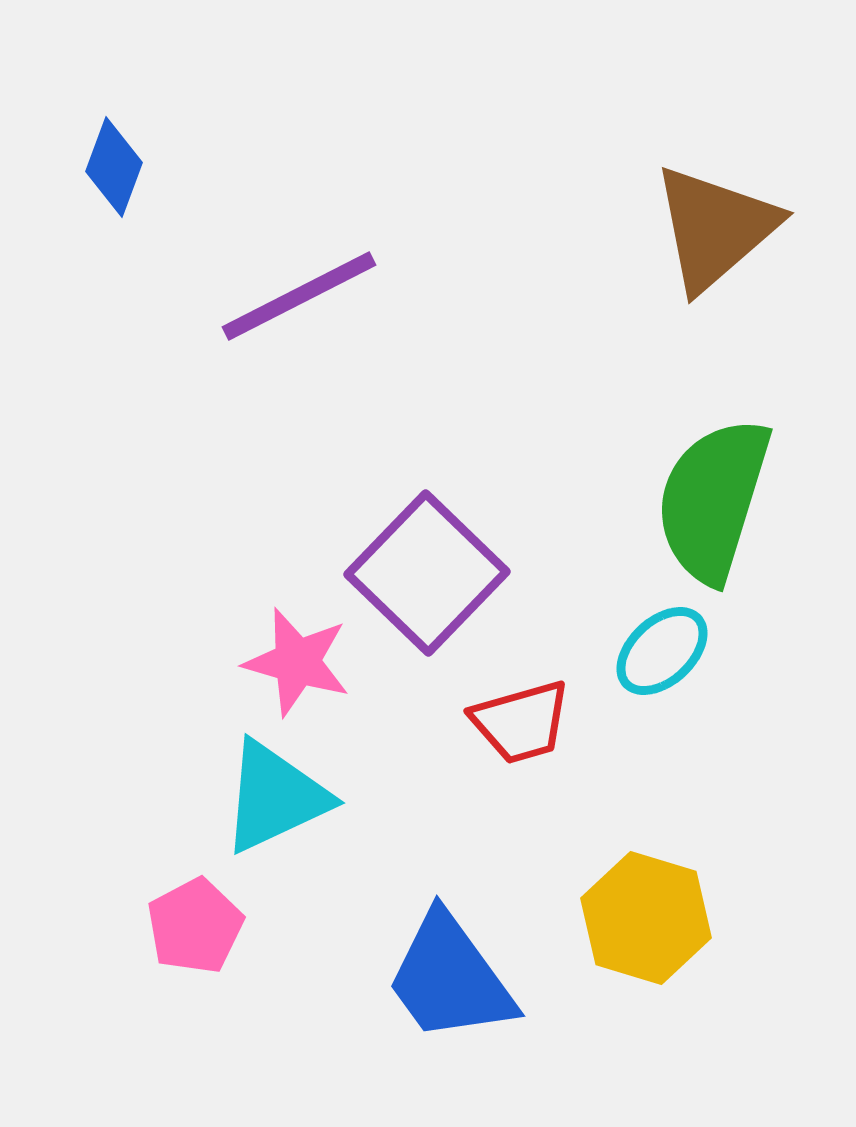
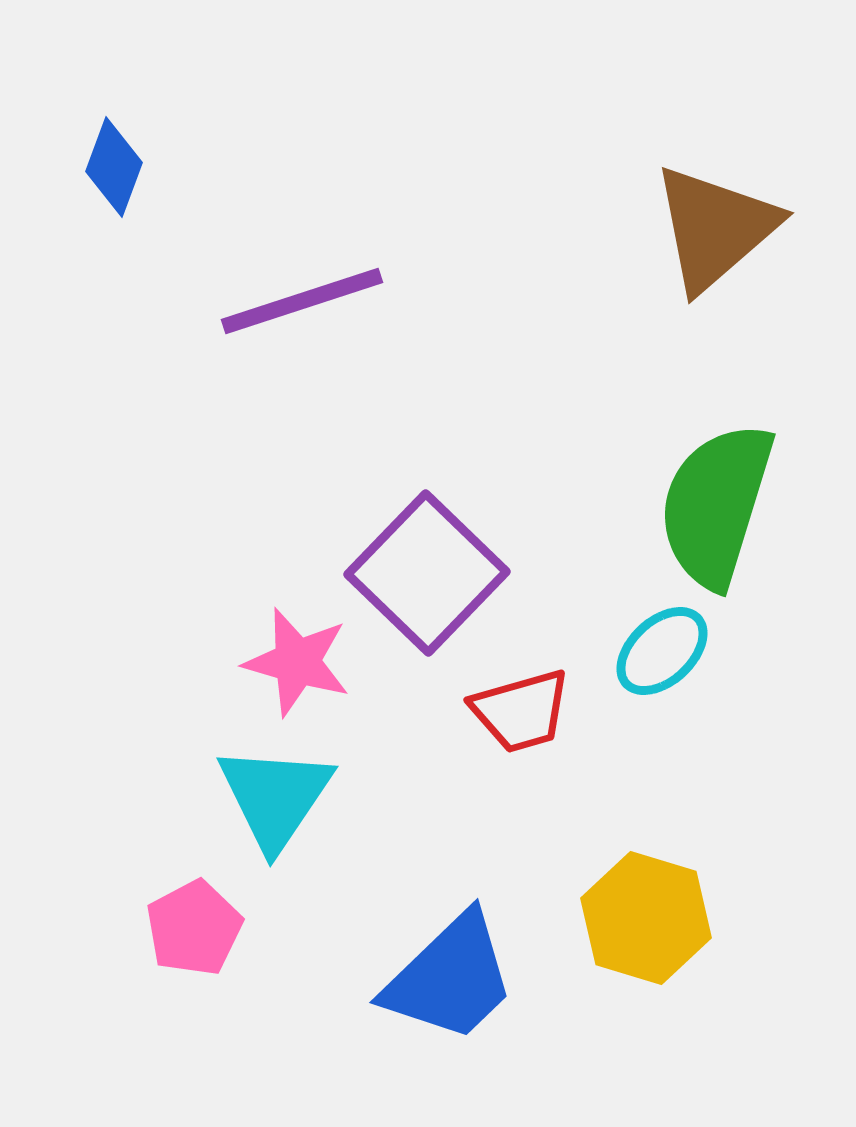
purple line: moved 3 px right, 5 px down; rotated 9 degrees clockwise
green semicircle: moved 3 px right, 5 px down
red trapezoid: moved 11 px up
cyan triangle: rotated 31 degrees counterclockwise
pink pentagon: moved 1 px left, 2 px down
blue trapezoid: rotated 98 degrees counterclockwise
